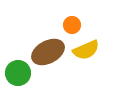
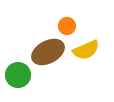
orange circle: moved 5 px left, 1 px down
green circle: moved 2 px down
